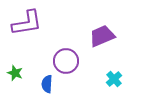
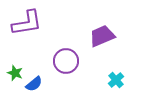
cyan cross: moved 2 px right, 1 px down
blue semicircle: moved 13 px left; rotated 132 degrees counterclockwise
